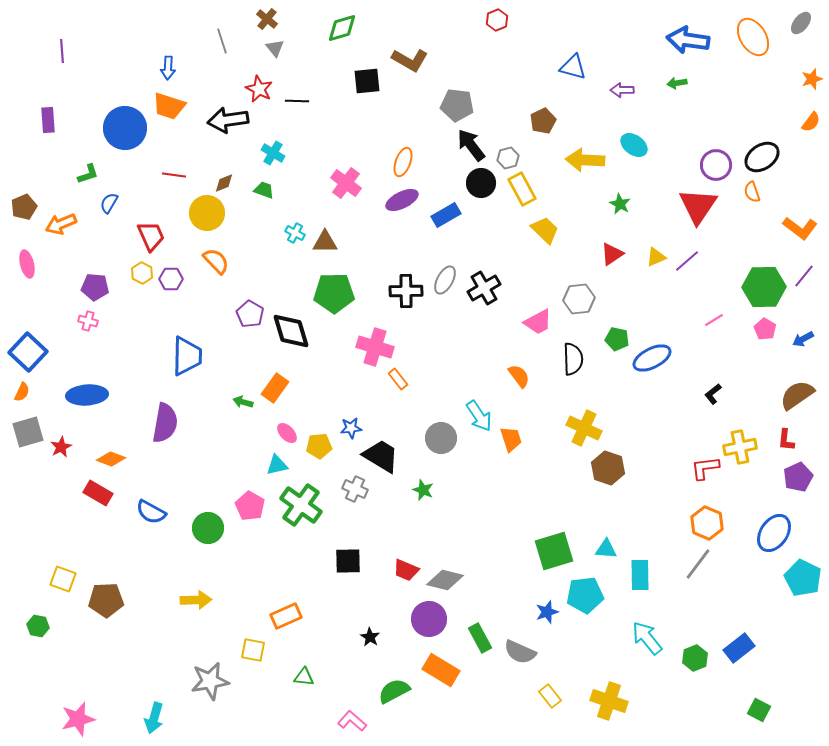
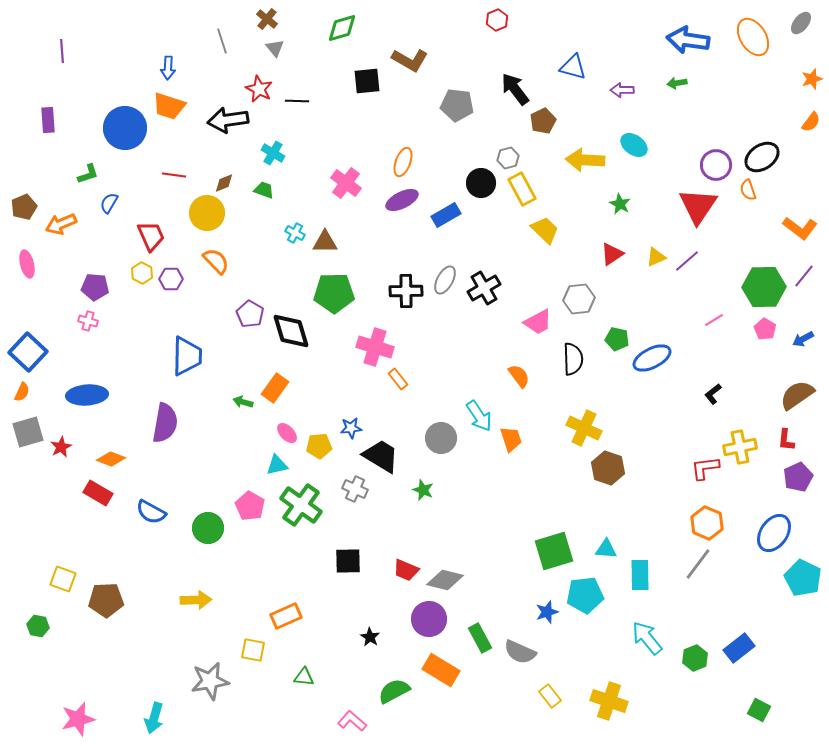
black arrow at (471, 145): moved 44 px right, 56 px up
orange semicircle at (752, 192): moved 4 px left, 2 px up
